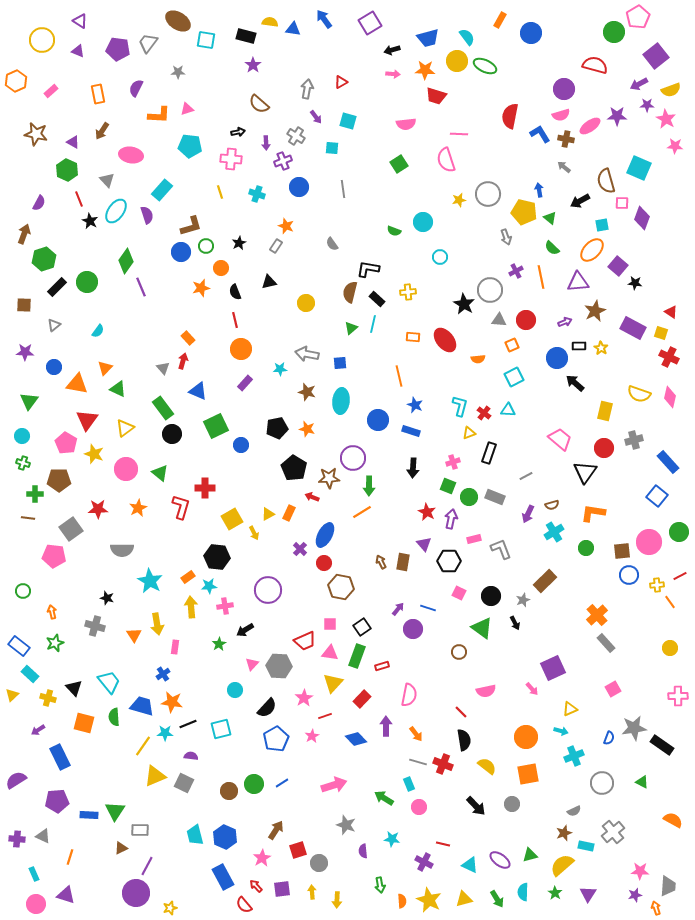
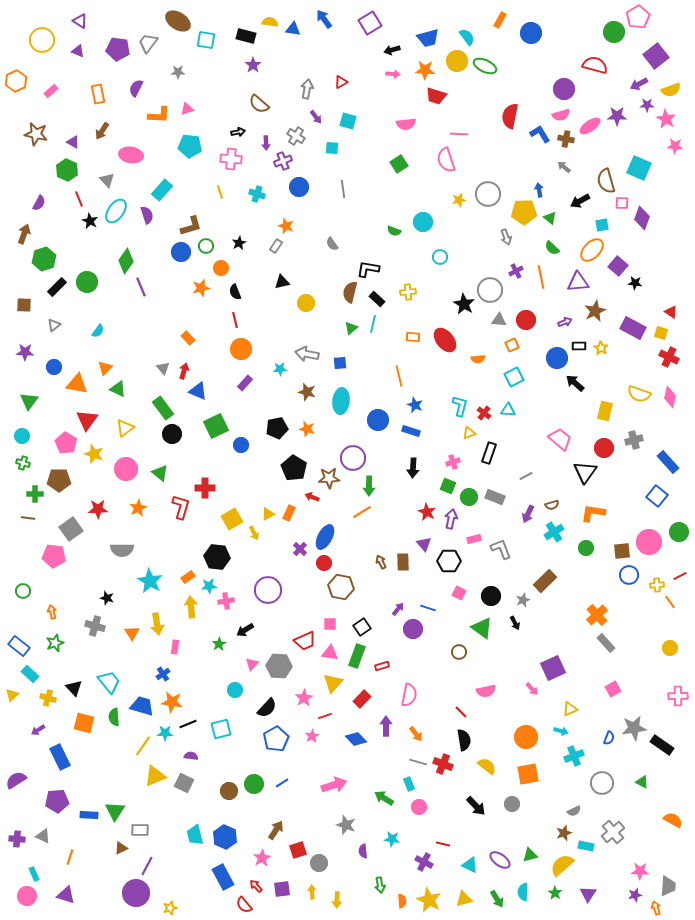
yellow pentagon at (524, 212): rotated 15 degrees counterclockwise
black triangle at (269, 282): moved 13 px right
red arrow at (183, 361): moved 1 px right, 10 px down
blue ellipse at (325, 535): moved 2 px down
brown rectangle at (403, 562): rotated 12 degrees counterclockwise
pink cross at (225, 606): moved 1 px right, 5 px up
orange triangle at (134, 635): moved 2 px left, 2 px up
pink circle at (36, 904): moved 9 px left, 8 px up
